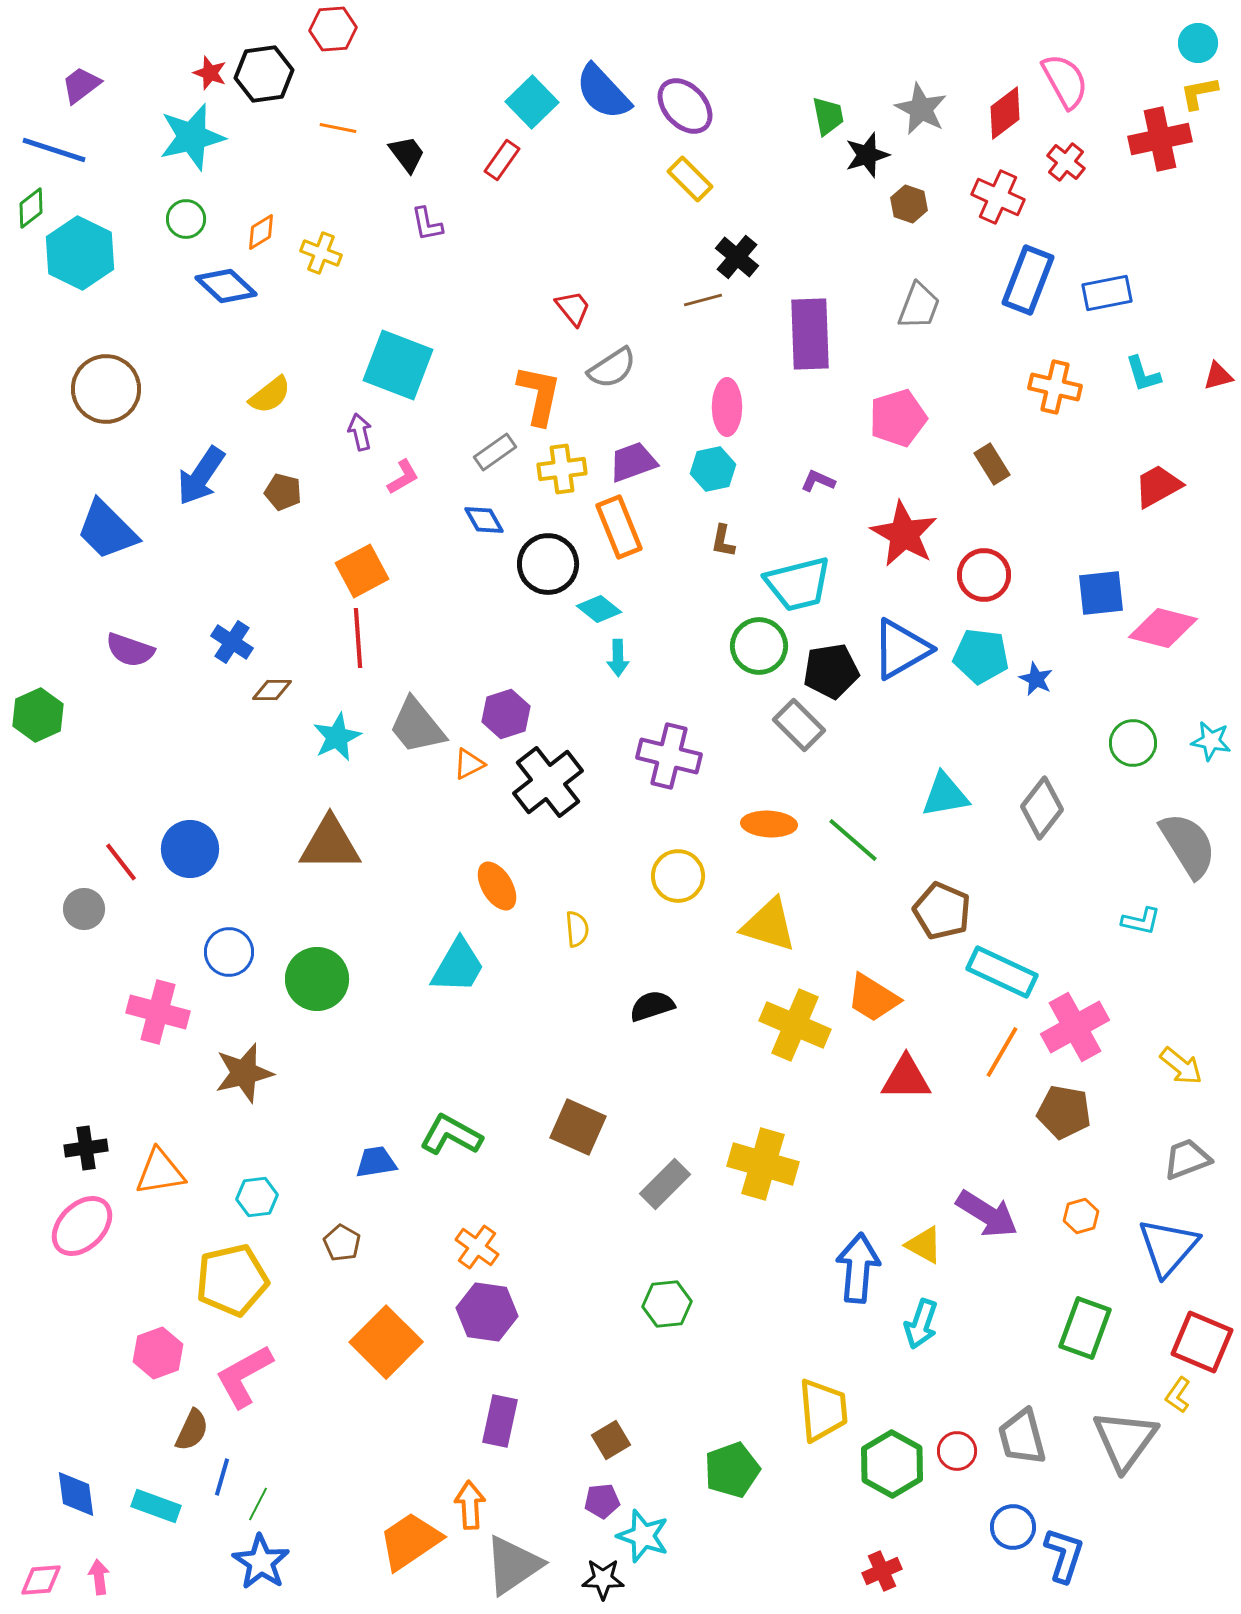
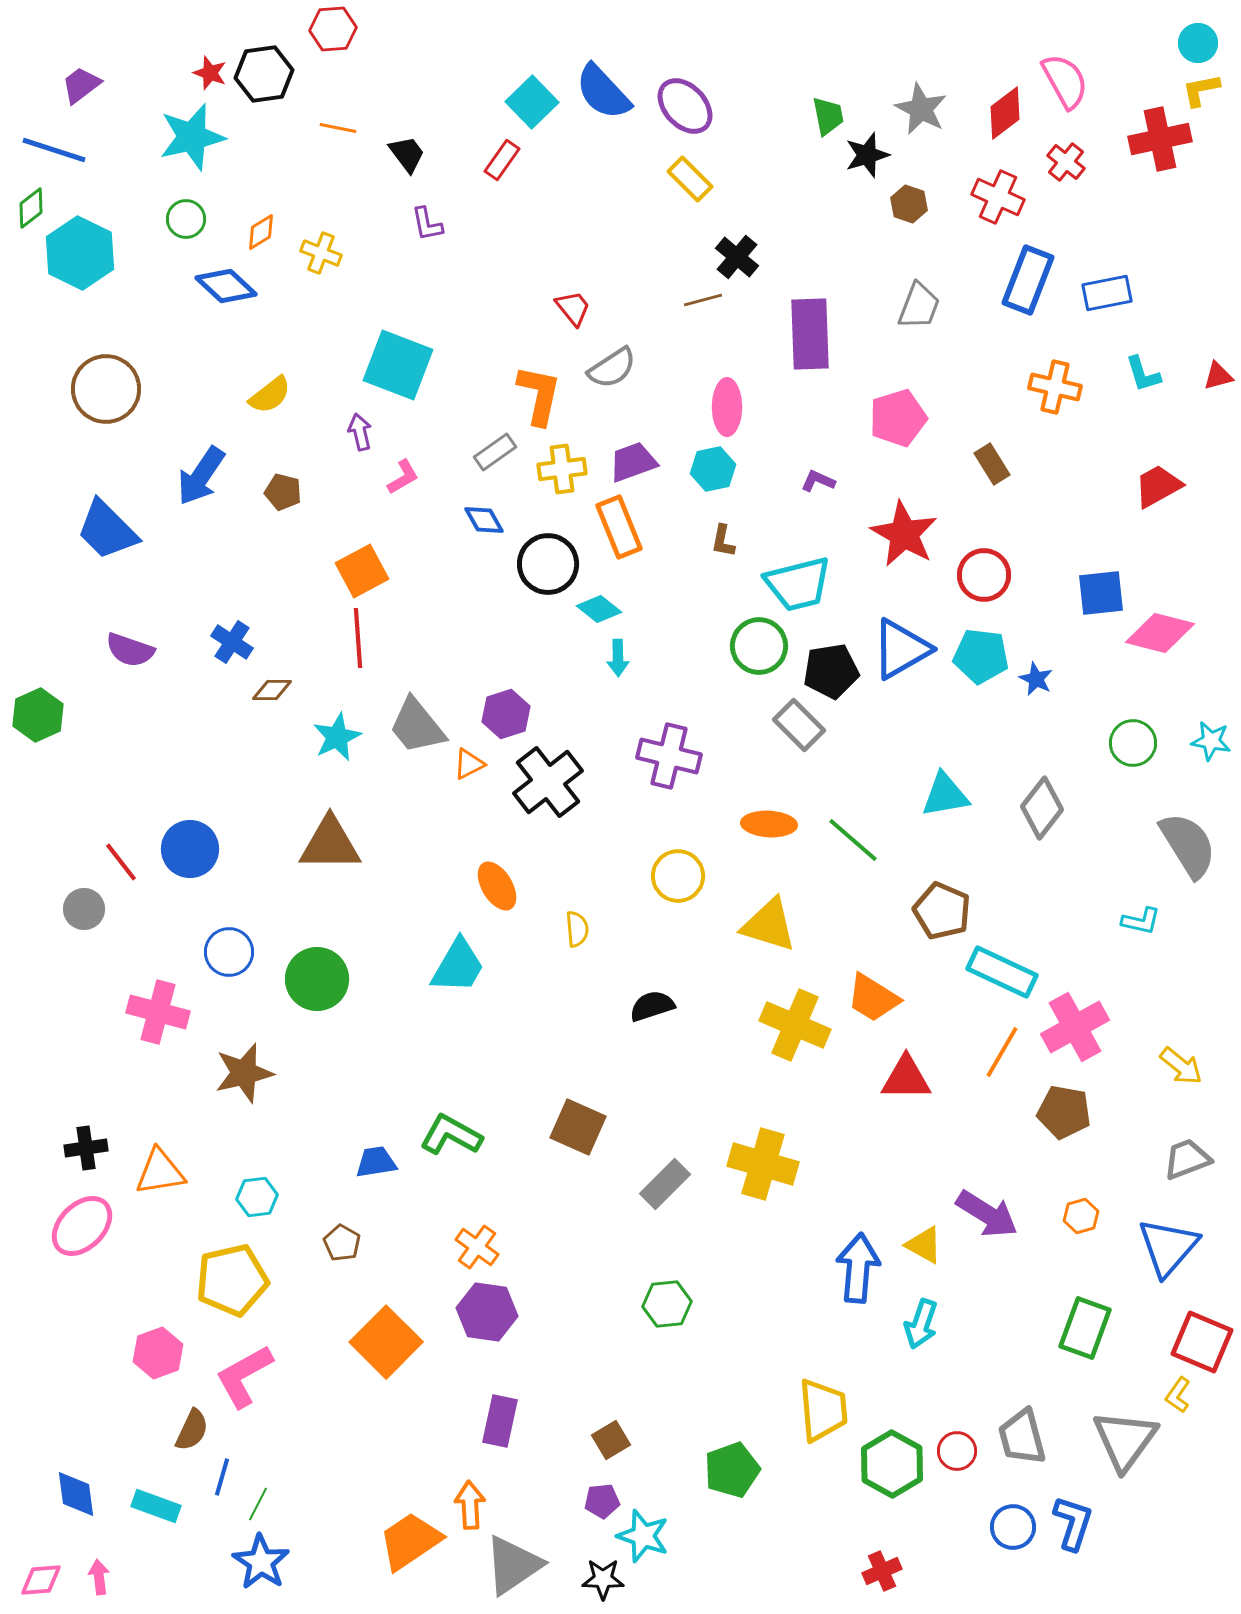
yellow L-shape at (1199, 93): moved 2 px right, 3 px up
pink diamond at (1163, 628): moved 3 px left, 5 px down
blue L-shape at (1064, 1555): moved 9 px right, 32 px up
